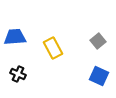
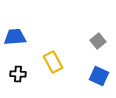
yellow rectangle: moved 14 px down
black cross: rotated 21 degrees counterclockwise
